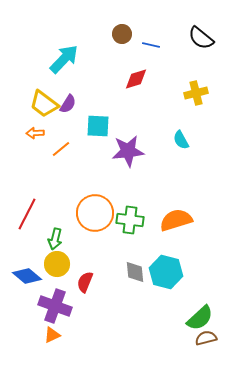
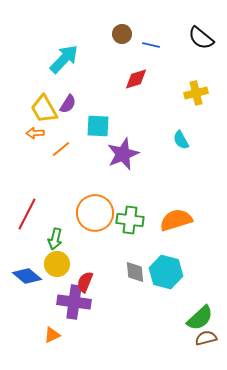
yellow trapezoid: moved 5 px down; rotated 24 degrees clockwise
purple star: moved 5 px left, 3 px down; rotated 16 degrees counterclockwise
purple cross: moved 19 px right, 4 px up; rotated 12 degrees counterclockwise
